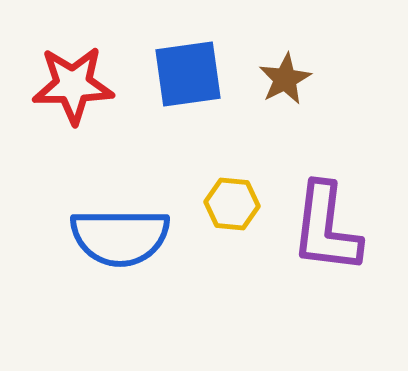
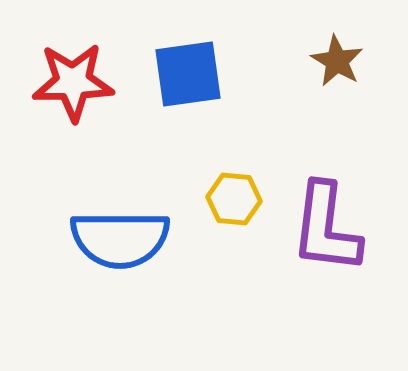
brown star: moved 52 px right, 18 px up; rotated 14 degrees counterclockwise
red star: moved 3 px up
yellow hexagon: moved 2 px right, 5 px up
blue semicircle: moved 2 px down
